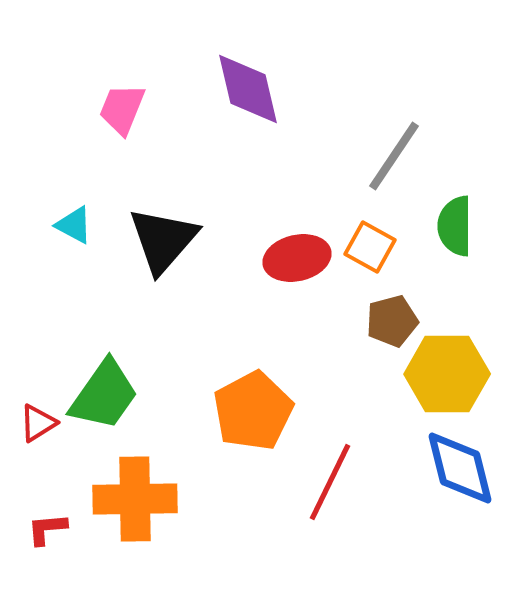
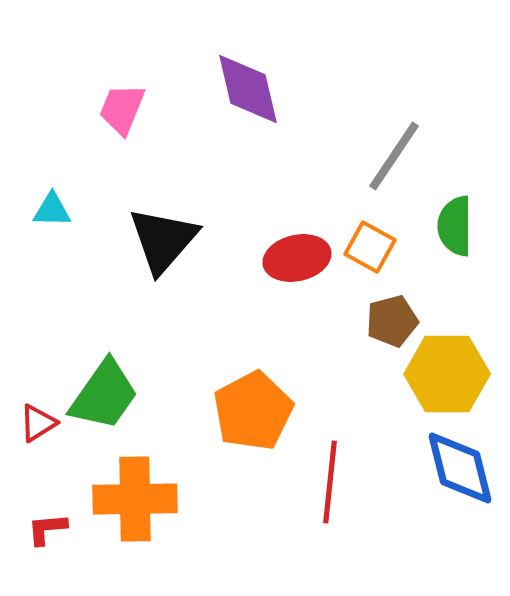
cyan triangle: moved 22 px left, 15 px up; rotated 27 degrees counterclockwise
red line: rotated 20 degrees counterclockwise
